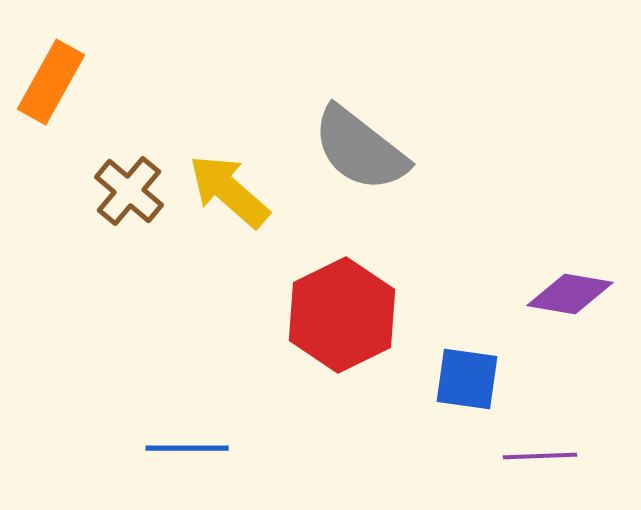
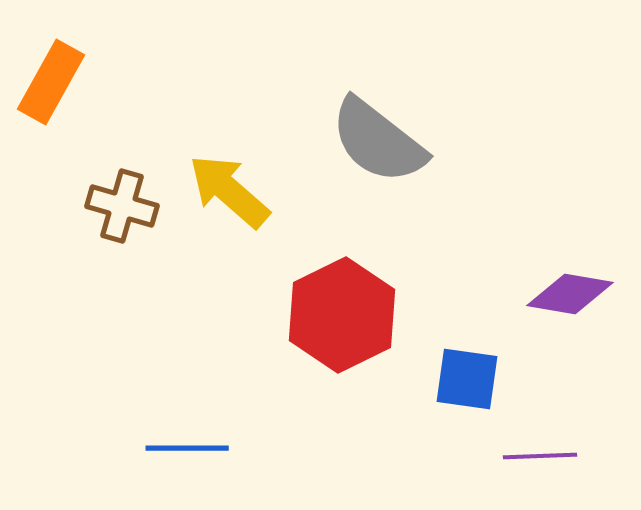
gray semicircle: moved 18 px right, 8 px up
brown cross: moved 7 px left, 15 px down; rotated 24 degrees counterclockwise
